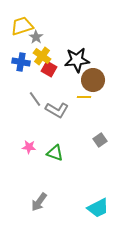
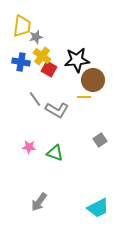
yellow trapezoid: rotated 115 degrees clockwise
gray star: rotated 24 degrees clockwise
